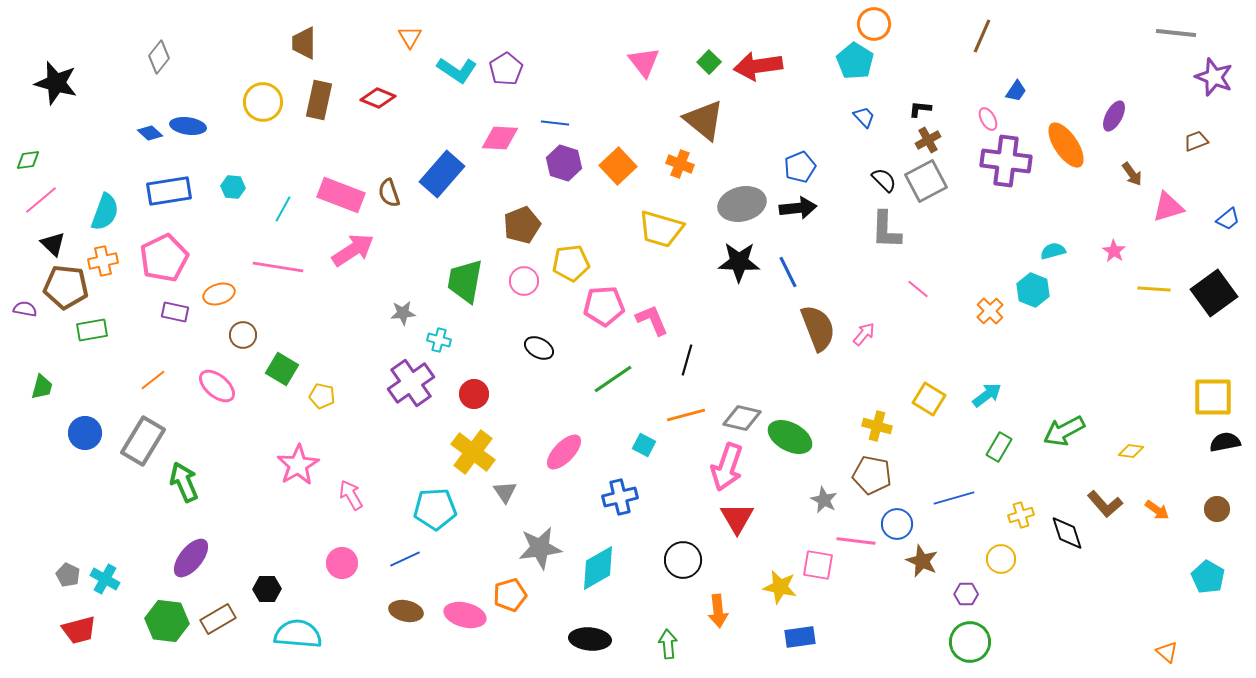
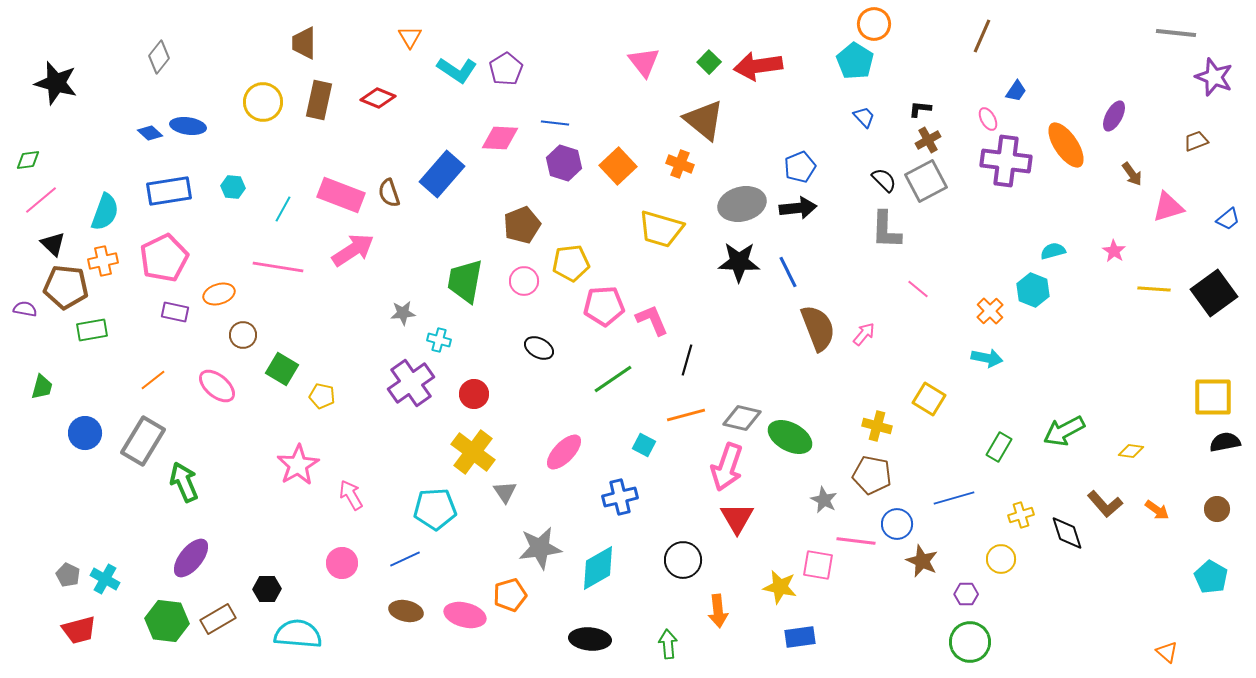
cyan arrow at (987, 395): moved 37 px up; rotated 48 degrees clockwise
cyan pentagon at (1208, 577): moved 3 px right
